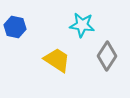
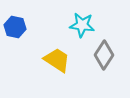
gray diamond: moved 3 px left, 1 px up
